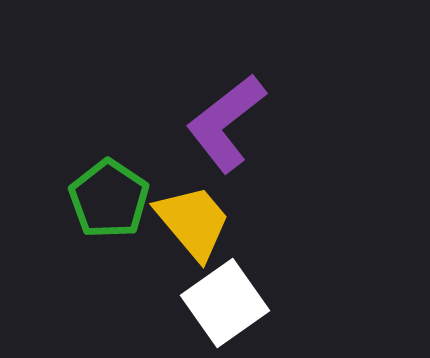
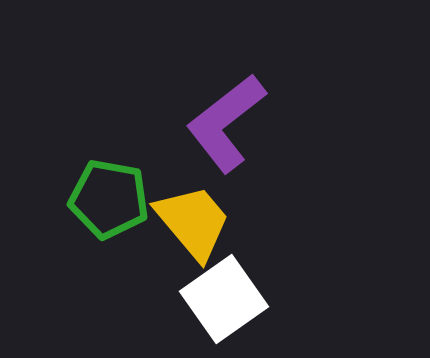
green pentagon: rotated 24 degrees counterclockwise
white square: moved 1 px left, 4 px up
